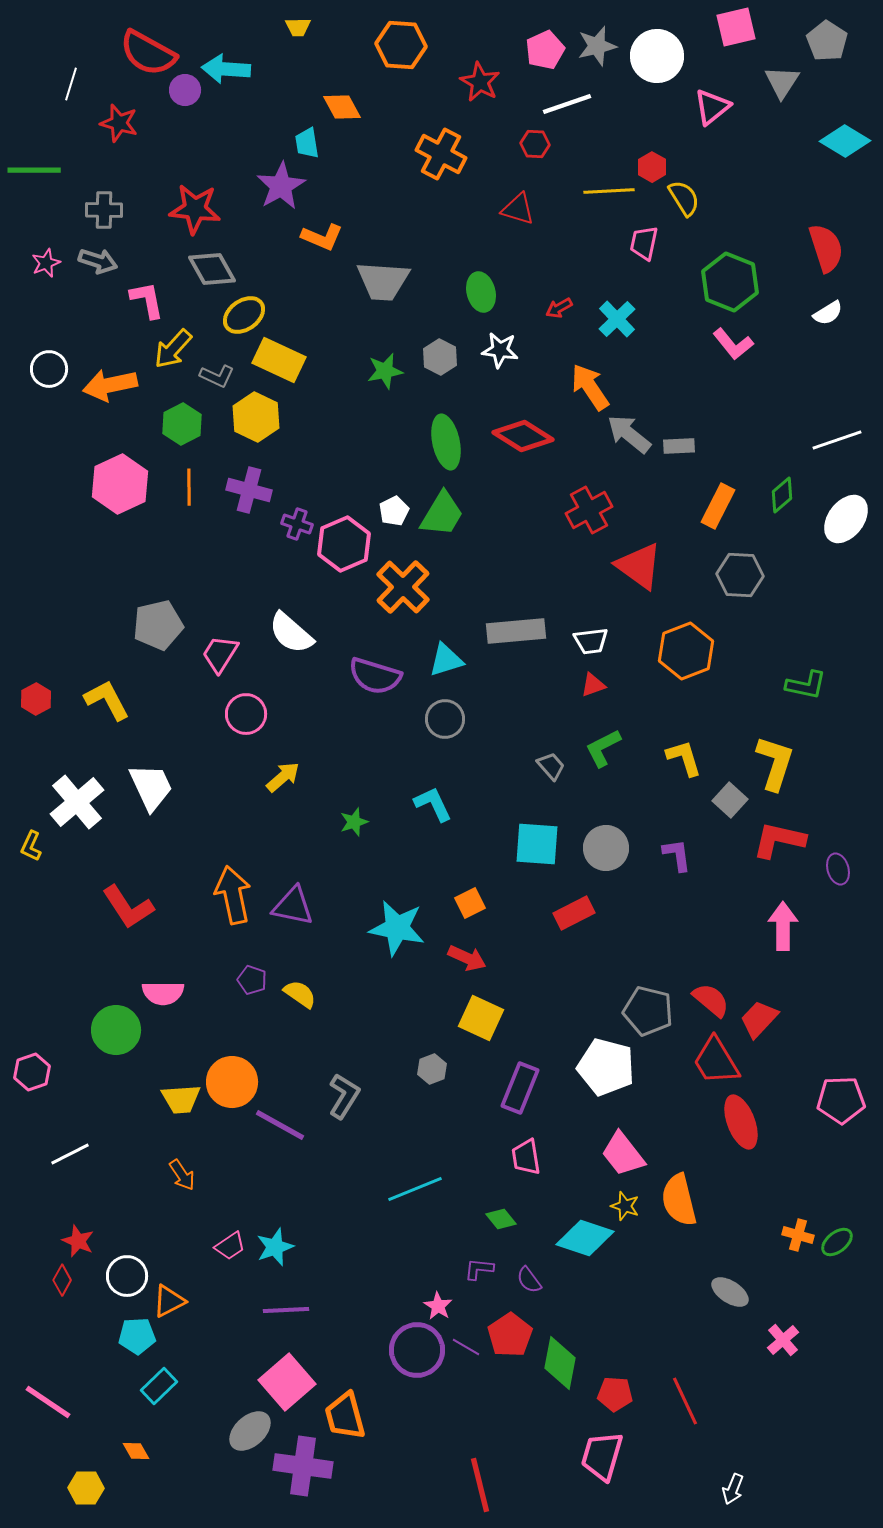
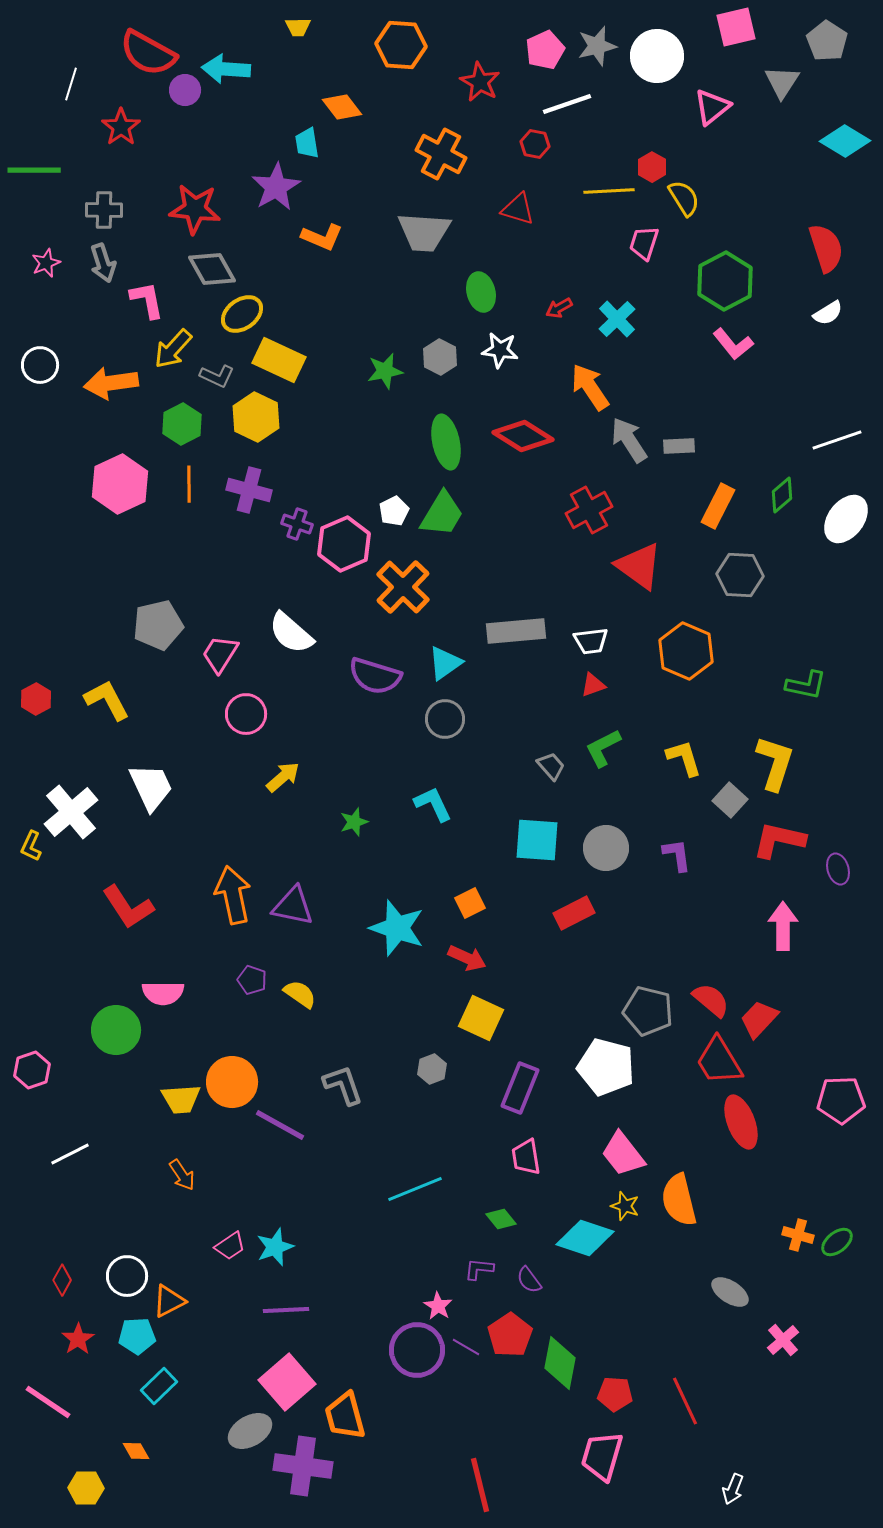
orange diamond at (342, 107): rotated 9 degrees counterclockwise
red star at (119, 123): moved 2 px right, 4 px down; rotated 21 degrees clockwise
red hexagon at (535, 144): rotated 8 degrees clockwise
purple star at (281, 186): moved 5 px left, 1 px down
pink trapezoid at (644, 243): rotated 6 degrees clockwise
gray arrow at (98, 261): moved 5 px right, 2 px down; rotated 54 degrees clockwise
gray trapezoid at (383, 281): moved 41 px right, 49 px up
green hexagon at (730, 282): moved 5 px left, 1 px up; rotated 10 degrees clockwise
yellow ellipse at (244, 315): moved 2 px left, 1 px up
white circle at (49, 369): moved 9 px left, 4 px up
orange arrow at (110, 385): moved 1 px right, 2 px up; rotated 4 degrees clockwise
gray arrow at (629, 434): moved 6 px down; rotated 18 degrees clockwise
orange line at (189, 487): moved 3 px up
orange hexagon at (686, 651): rotated 16 degrees counterclockwise
cyan triangle at (446, 660): moved 1 px left, 3 px down; rotated 18 degrees counterclockwise
white cross at (77, 802): moved 6 px left, 10 px down
cyan square at (537, 844): moved 4 px up
cyan star at (397, 928): rotated 8 degrees clockwise
red trapezoid at (716, 1061): moved 3 px right
pink hexagon at (32, 1072): moved 2 px up
gray L-shape at (344, 1096): moved 1 px left, 11 px up; rotated 51 degrees counterclockwise
red star at (78, 1241): moved 98 px down; rotated 16 degrees clockwise
gray ellipse at (250, 1431): rotated 12 degrees clockwise
